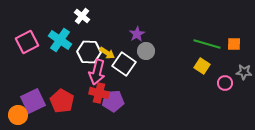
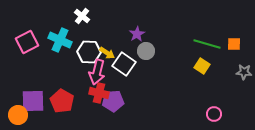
cyan cross: rotated 10 degrees counterclockwise
pink circle: moved 11 px left, 31 px down
purple square: rotated 25 degrees clockwise
